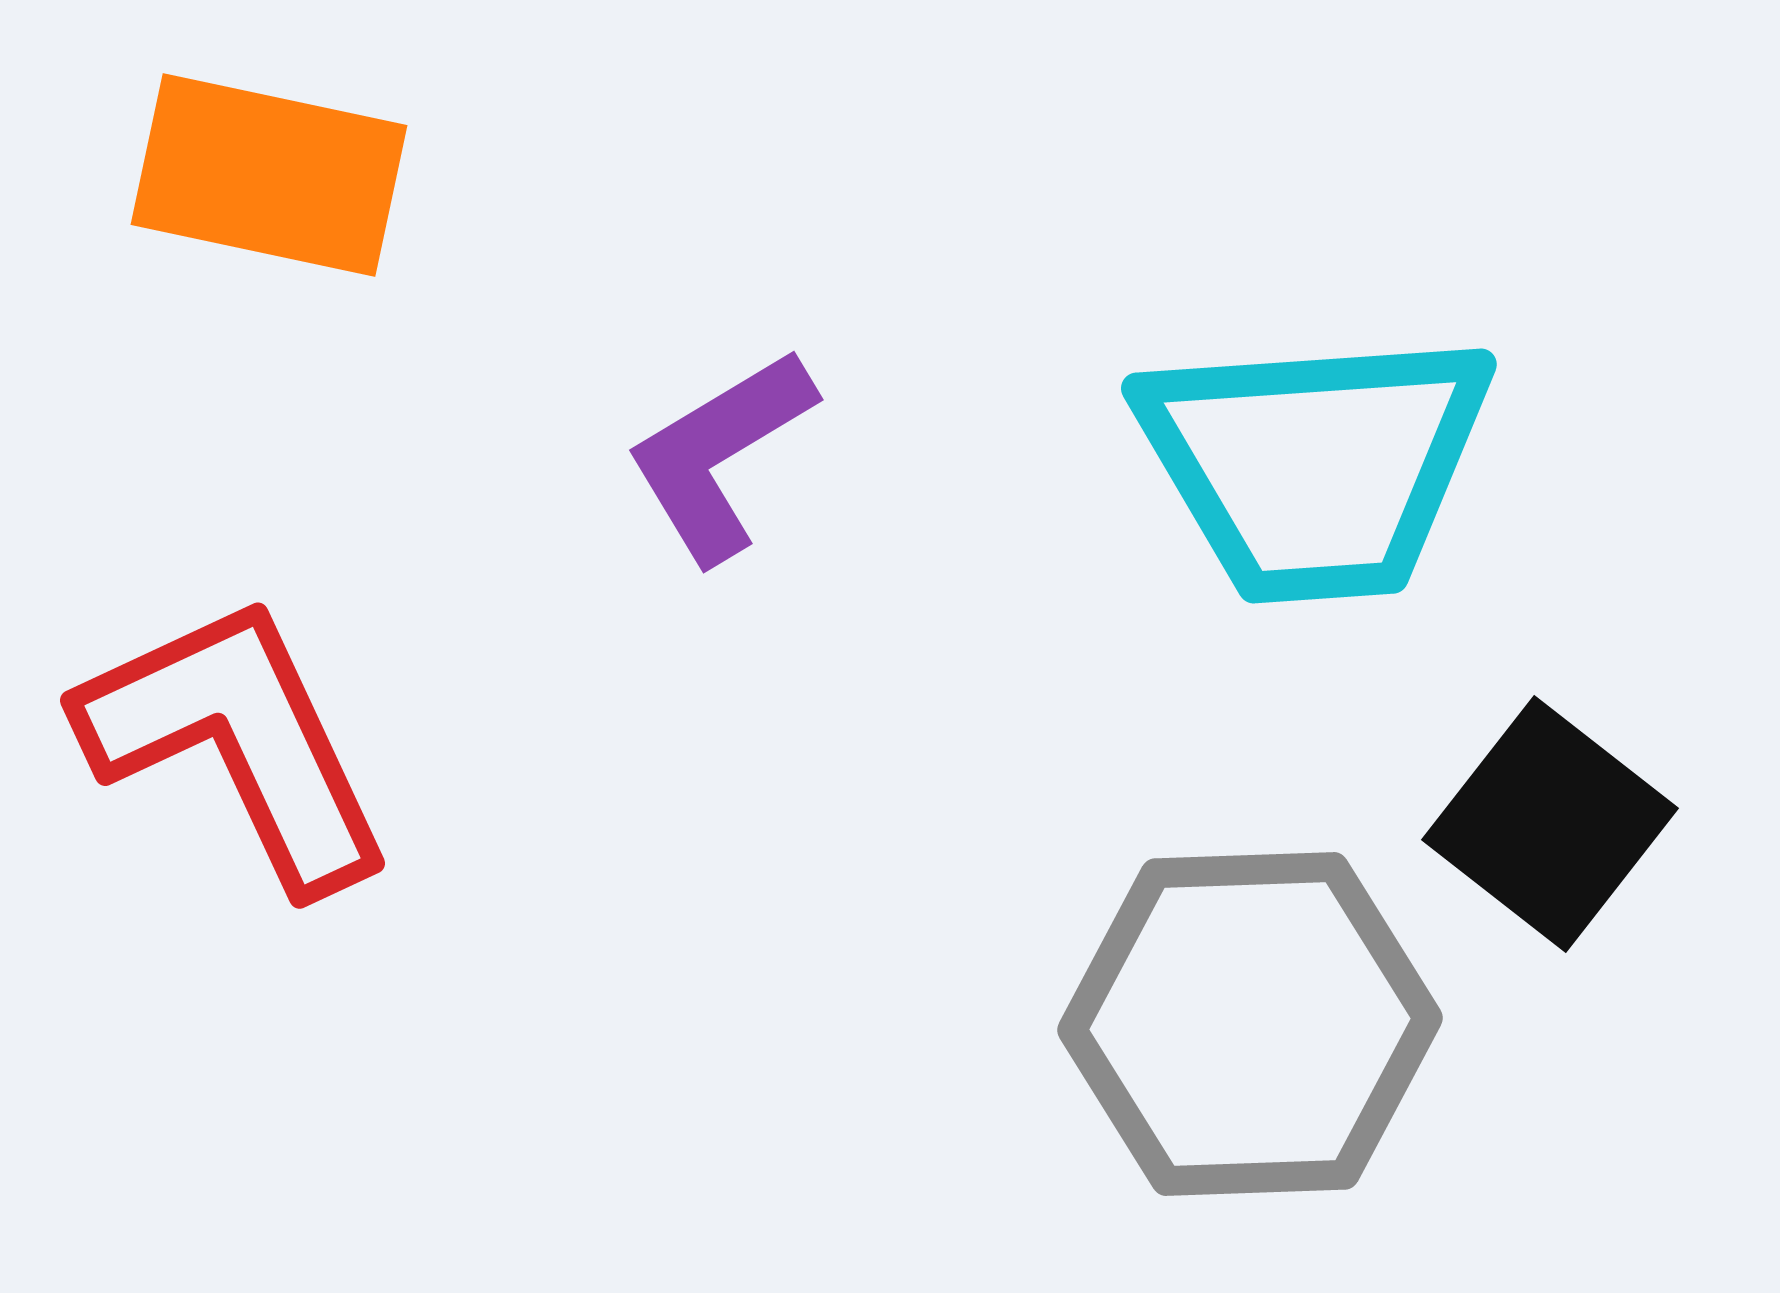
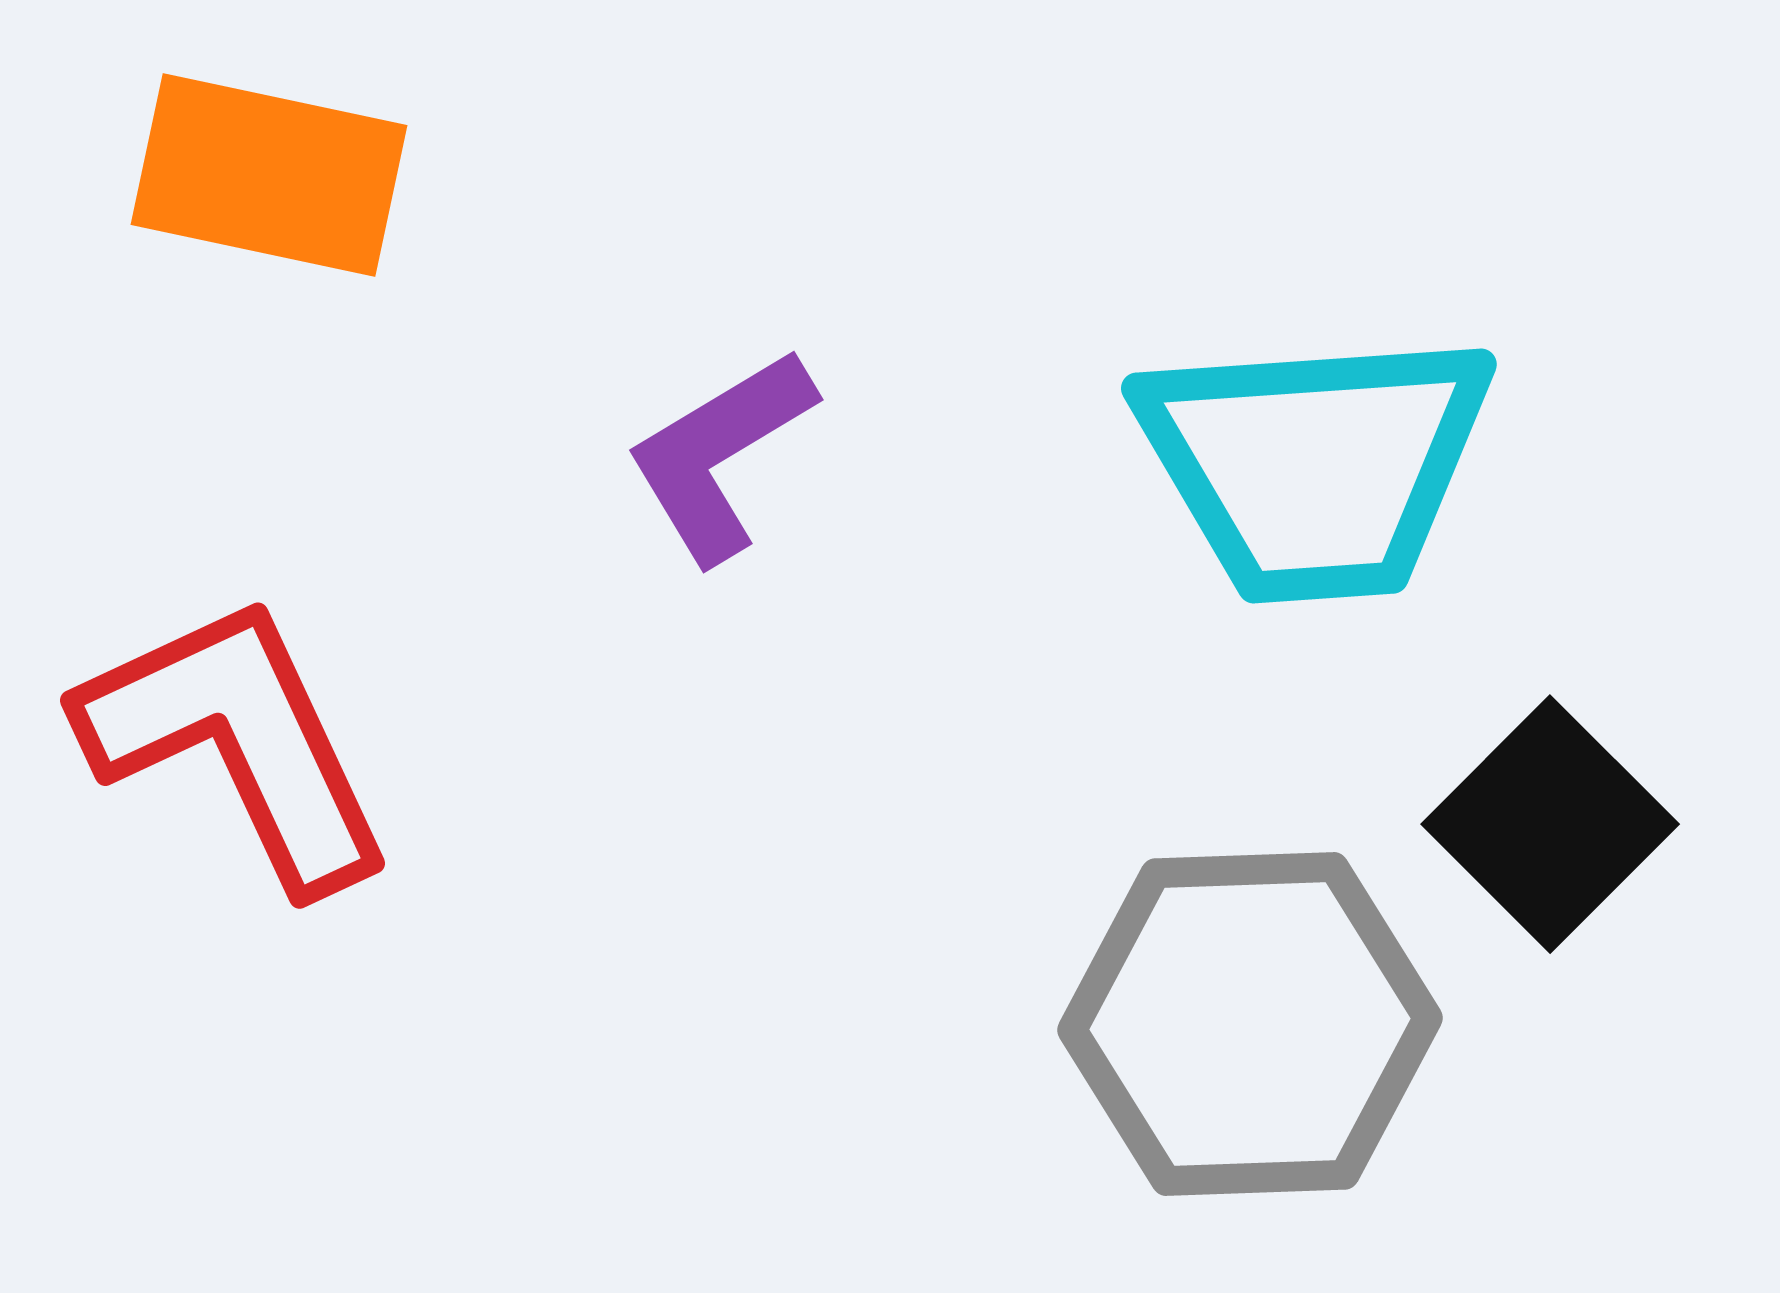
black square: rotated 7 degrees clockwise
